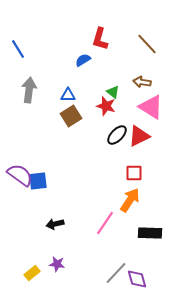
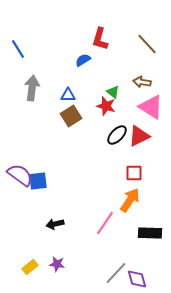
gray arrow: moved 3 px right, 2 px up
yellow rectangle: moved 2 px left, 6 px up
